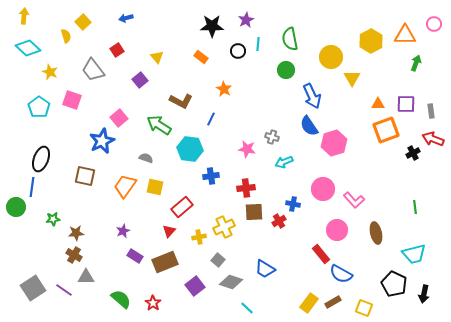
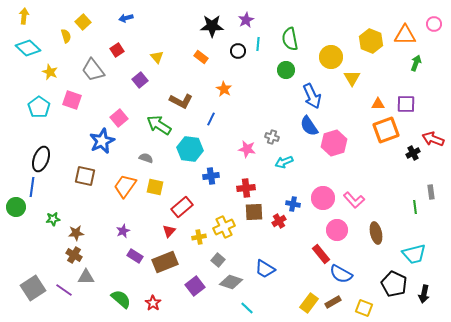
yellow hexagon at (371, 41): rotated 10 degrees counterclockwise
gray rectangle at (431, 111): moved 81 px down
pink circle at (323, 189): moved 9 px down
